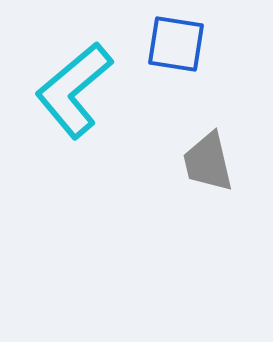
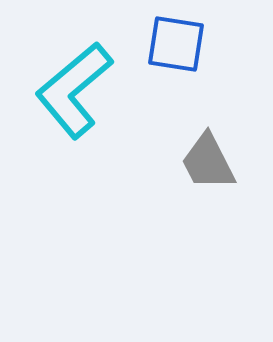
gray trapezoid: rotated 14 degrees counterclockwise
